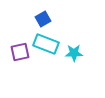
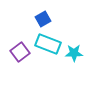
cyan rectangle: moved 2 px right
purple square: rotated 24 degrees counterclockwise
